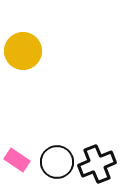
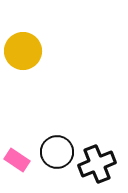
black circle: moved 10 px up
